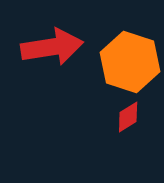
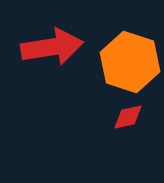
red diamond: rotated 20 degrees clockwise
